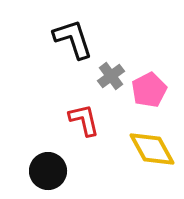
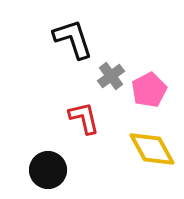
red L-shape: moved 2 px up
black circle: moved 1 px up
